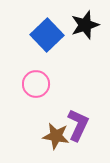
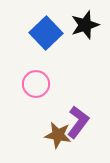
blue square: moved 1 px left, 2 px up
purple L-shape: moved 3 px up; rotated 12 degrees clockwise
brown star: moved 2 px right, 1 px up
